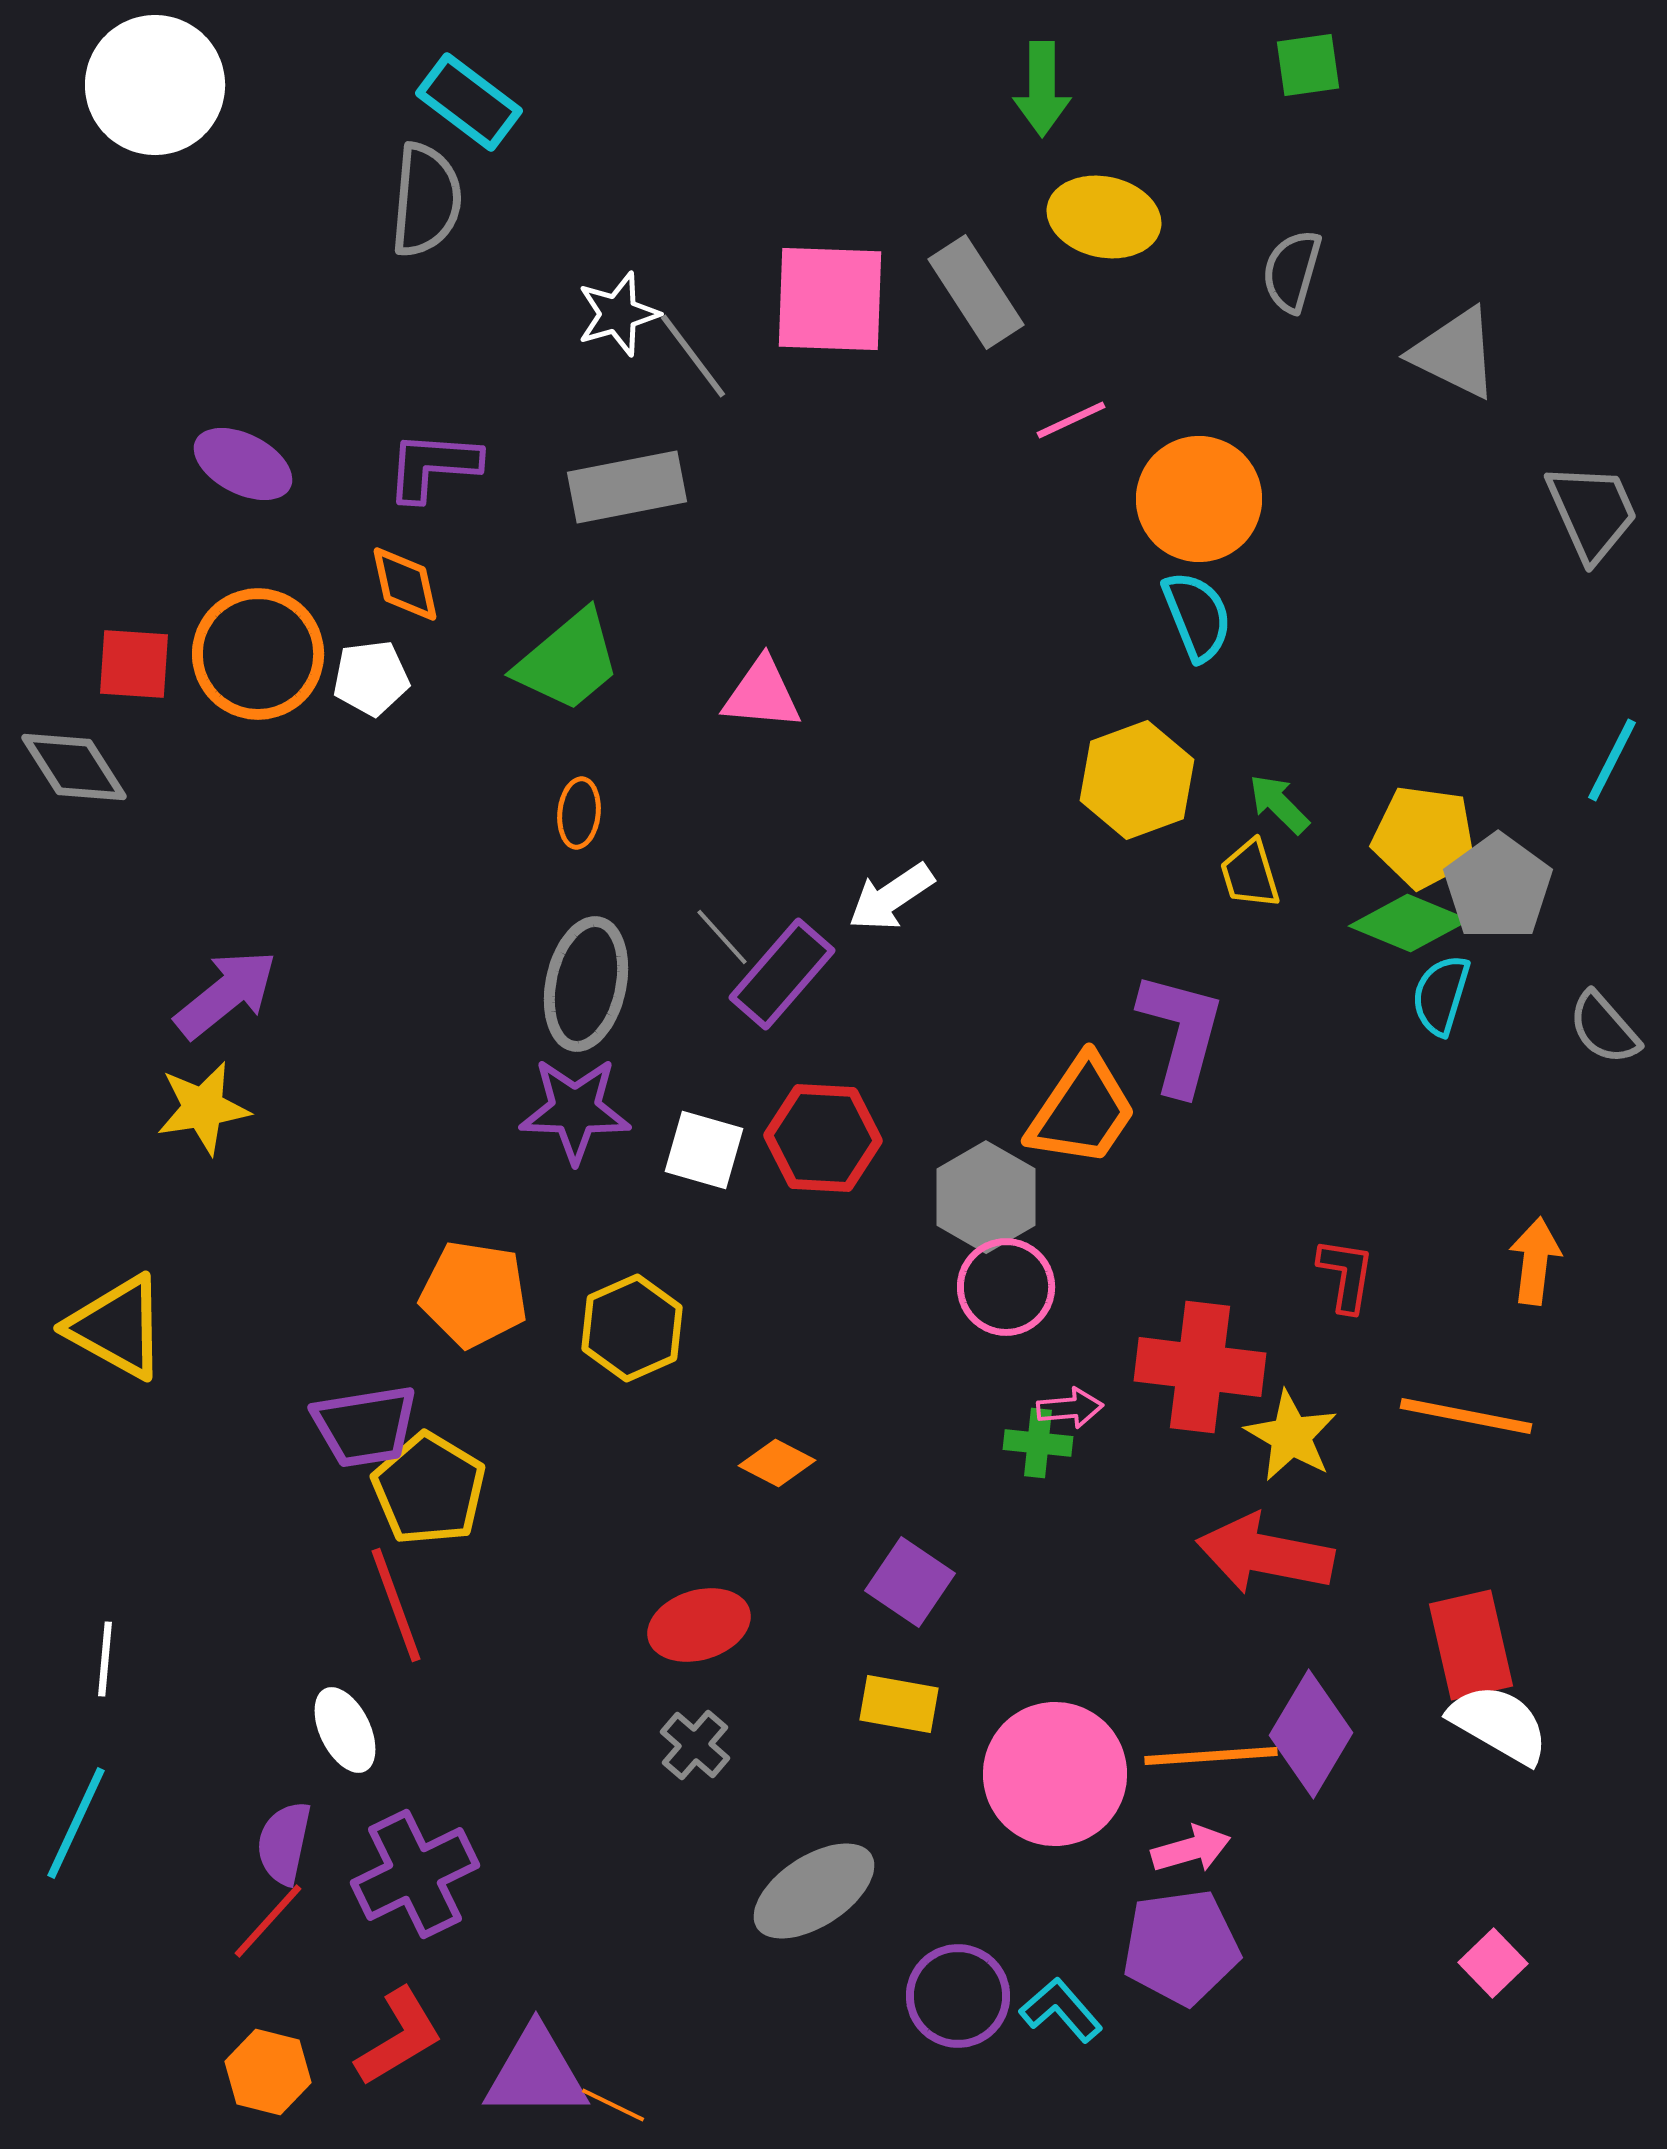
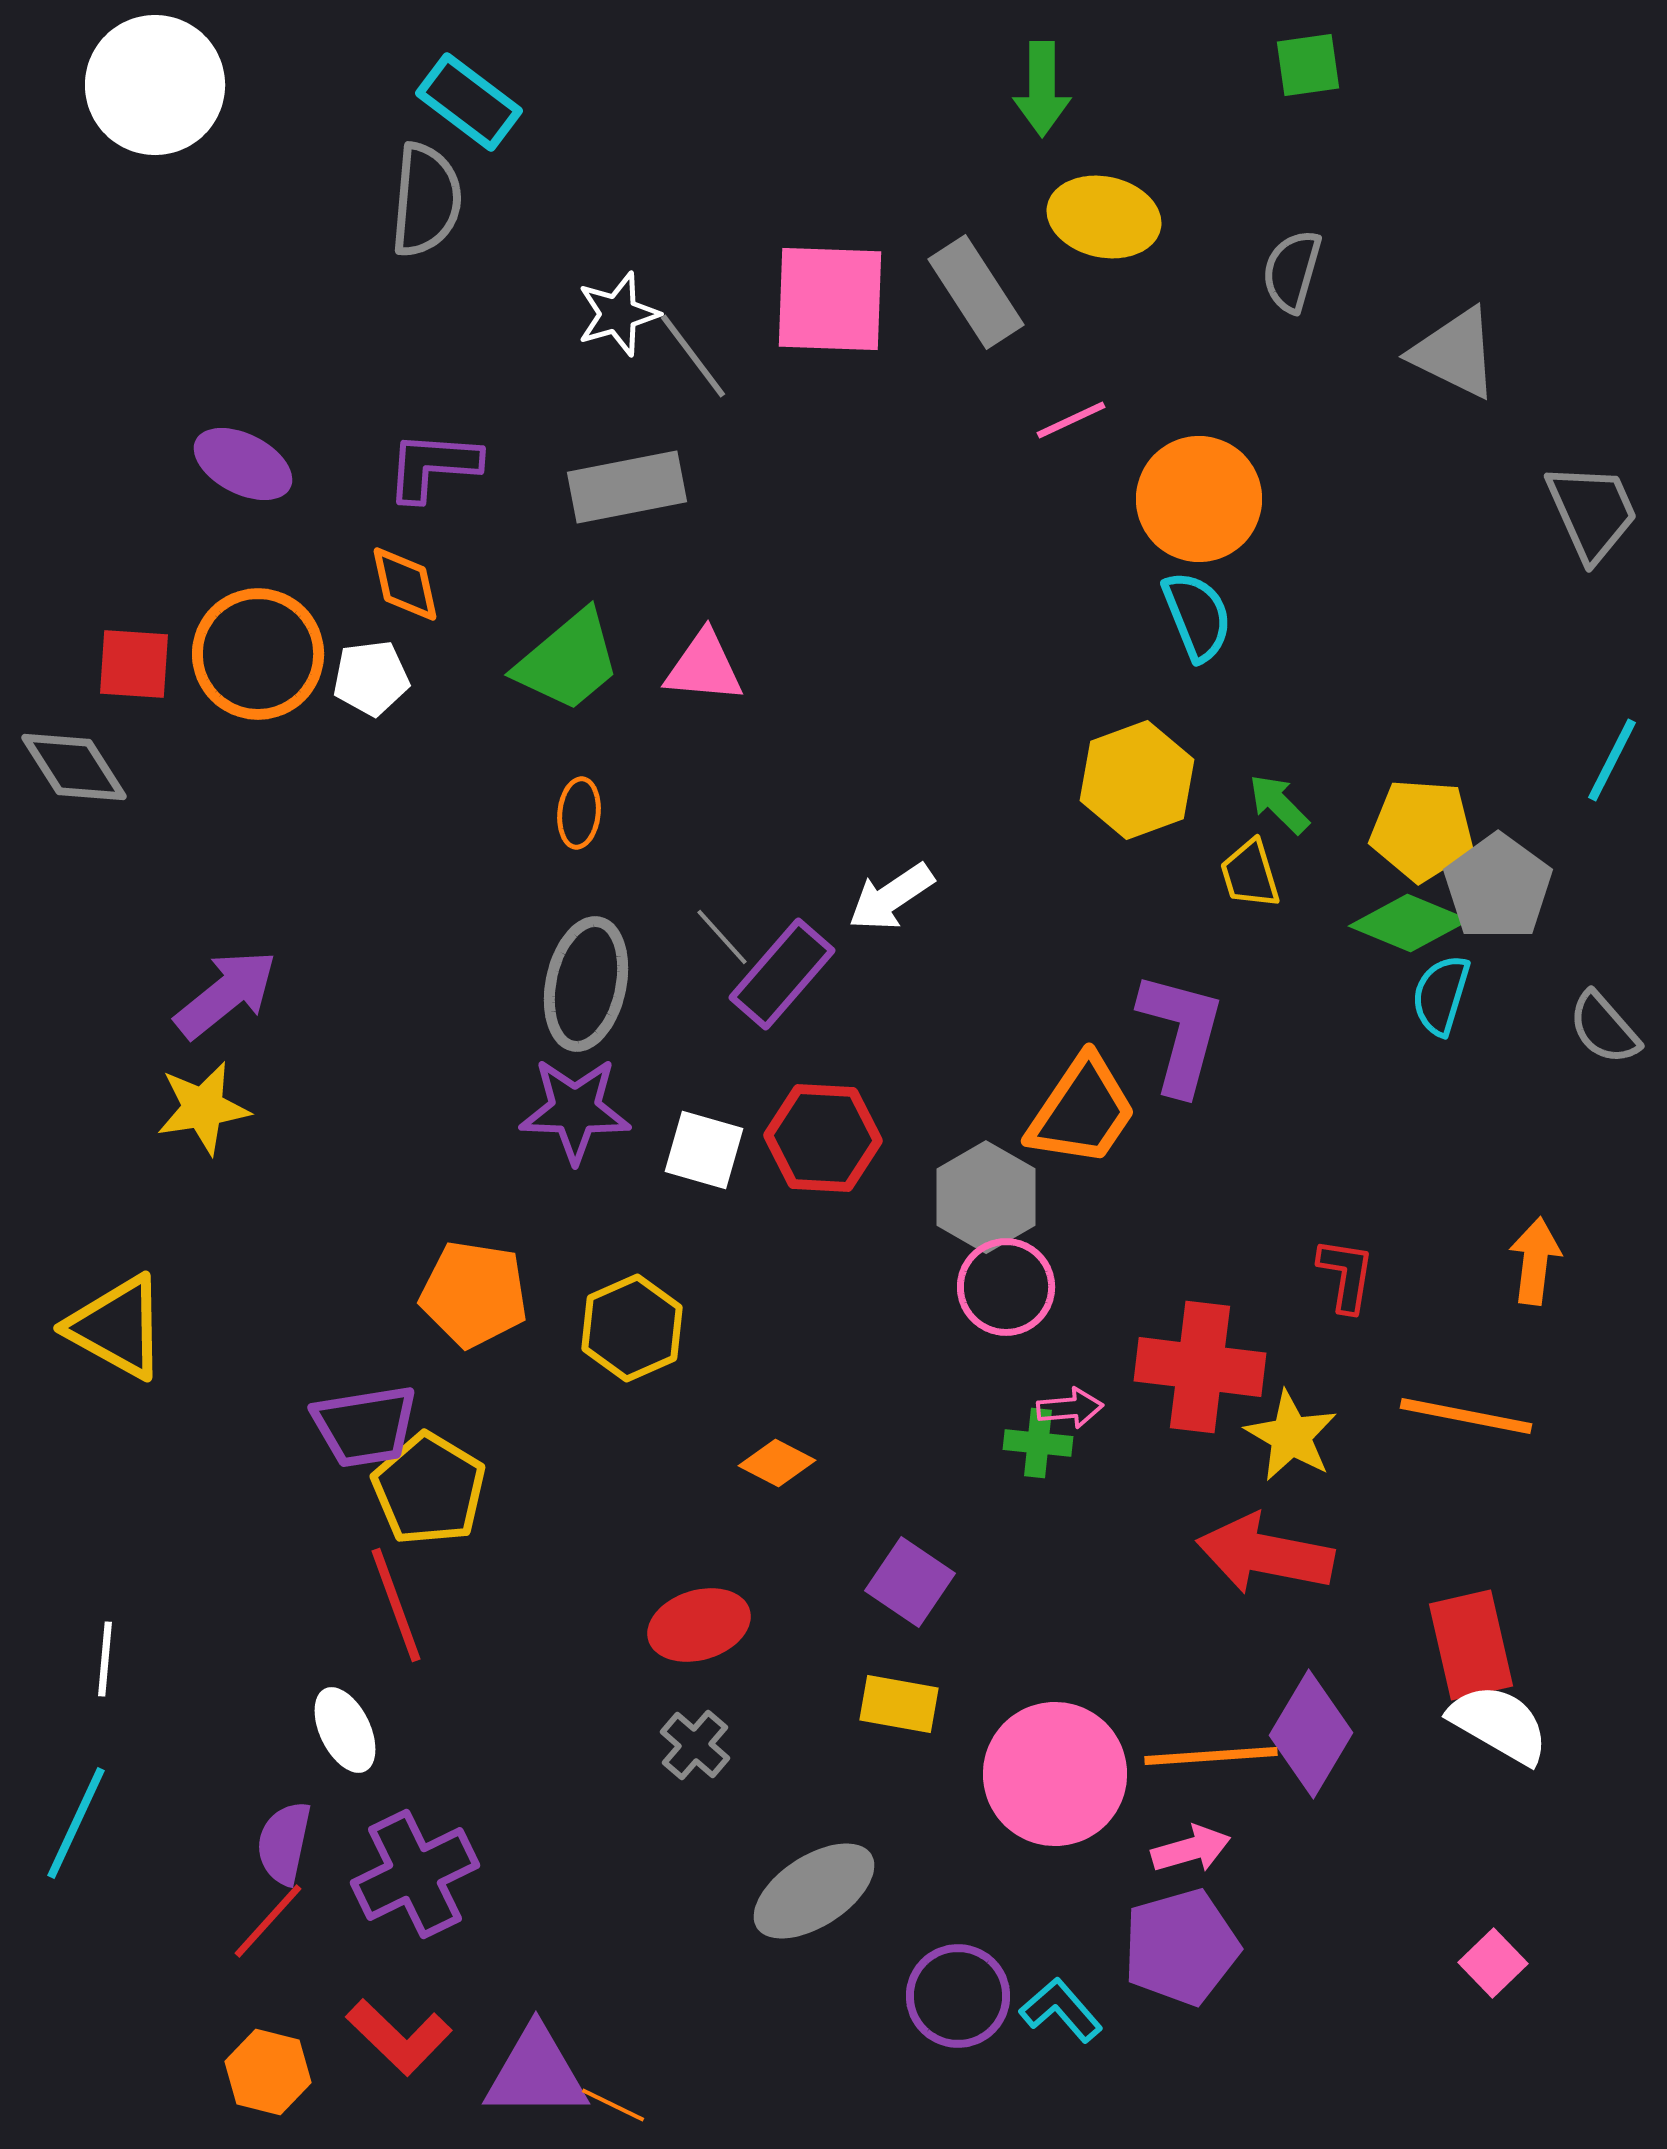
pink triangle at (762, 694): moved 58 px left, 27 px up
yellow pentagon at (1424, 837): moved 2 px left, 7 px up; rotated 4 degrees counterclockwise
purple pentagon at (1181, 1947): rotated 8 degrees counterclockwise
red L-shape at (399, 2037): rotated 75 degrees clockwise
